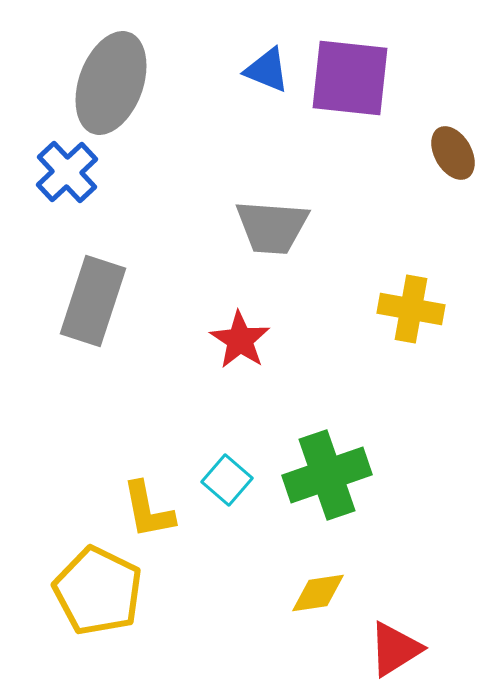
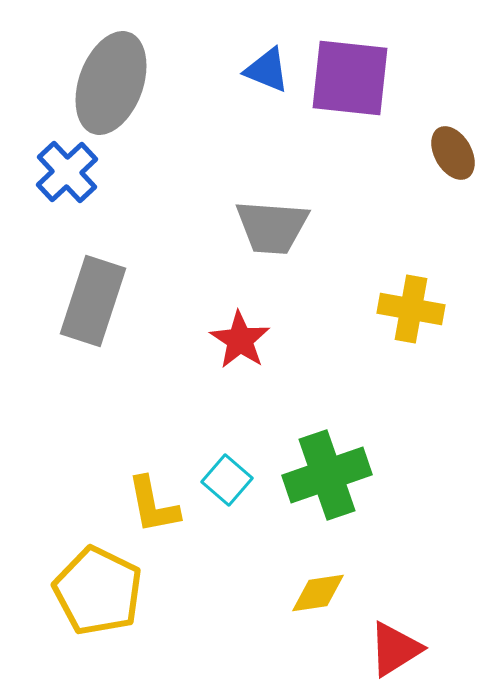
yellow L-shape: moved 5 px right, 5 px up
